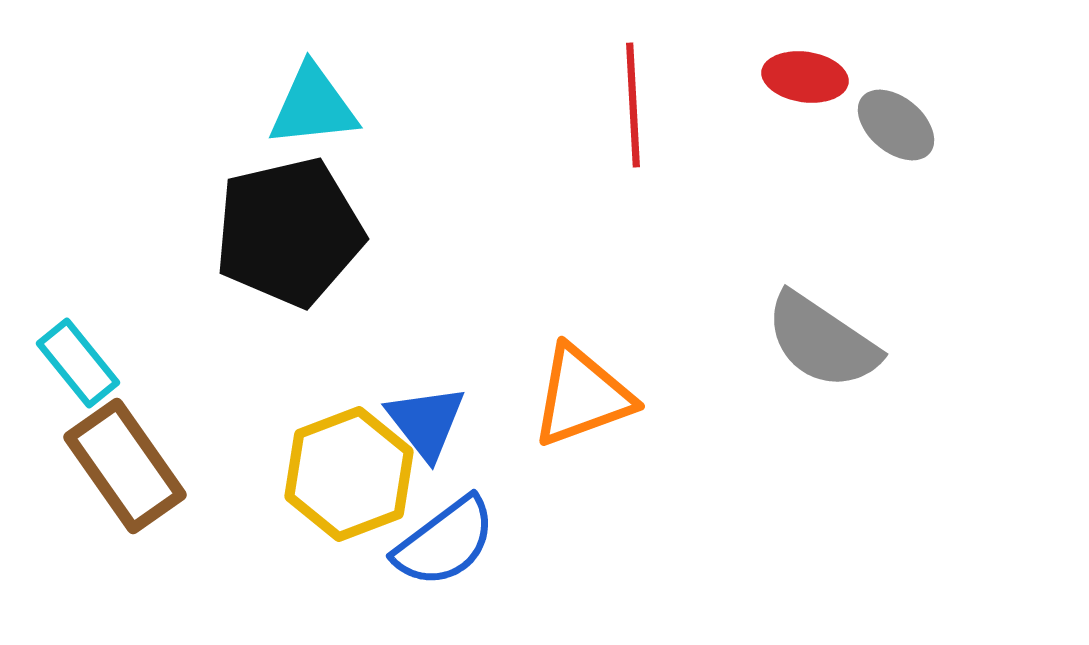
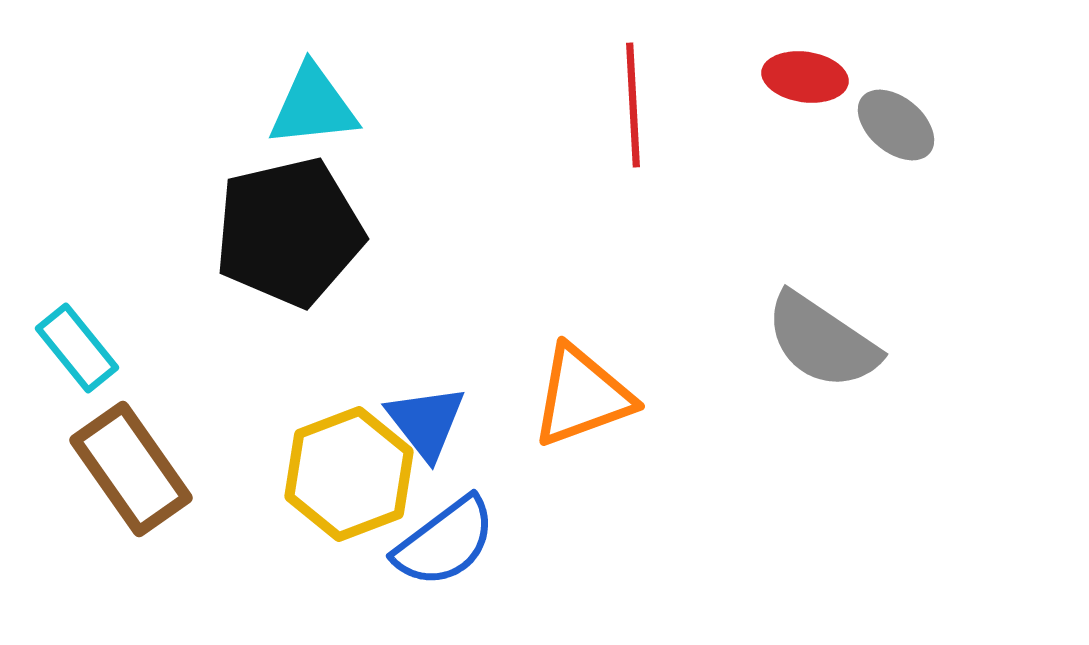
cyan rectangle: moved 1 px left, 15 px up
brown rectangle: moved 6 px right, 3 px down
